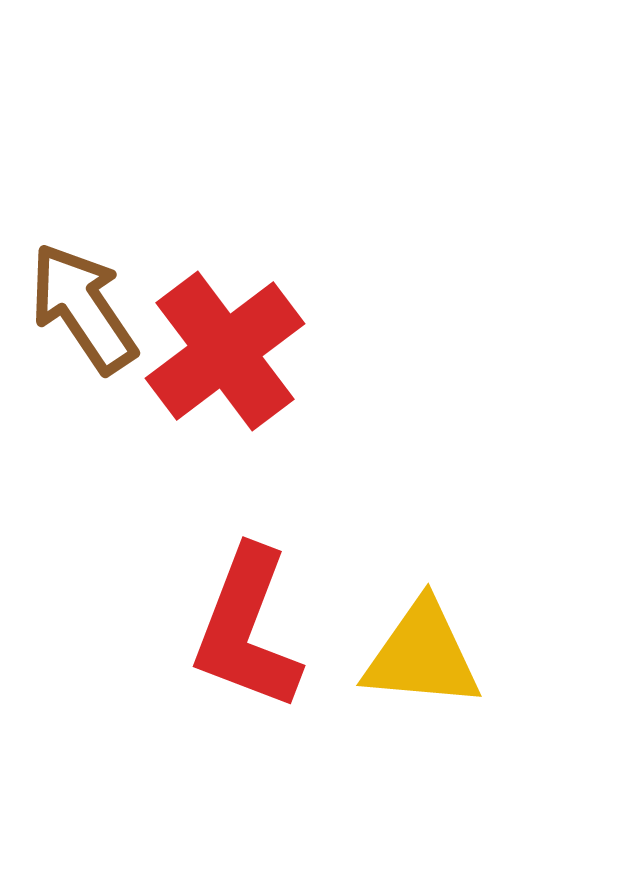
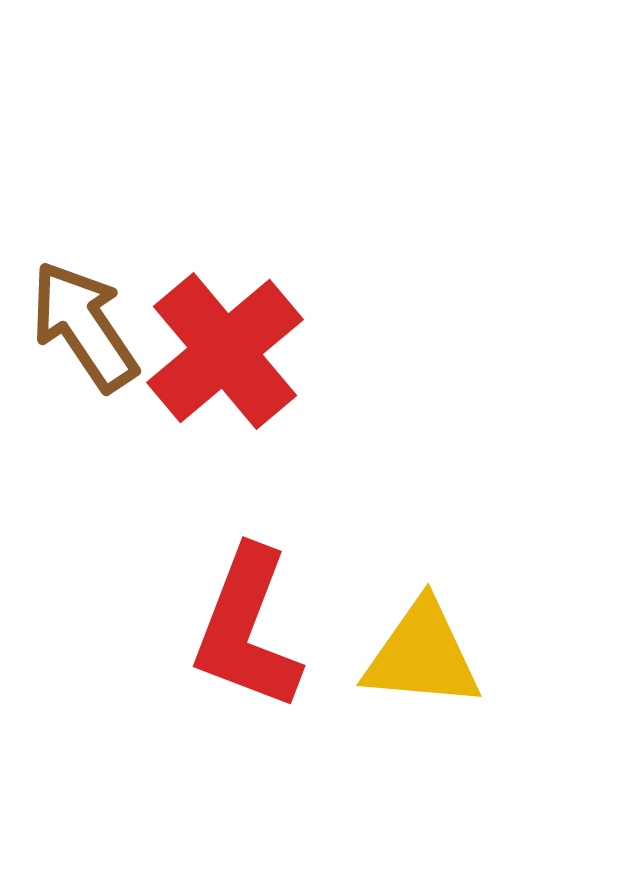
brown arrow: moved 1 px right, 18 px down
red cross: rotated 3 degrees counterclockwise
